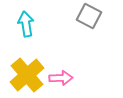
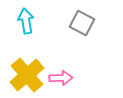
gray square: moved 7 px left, 7 px down
cyan arrow: moved 3 px up
